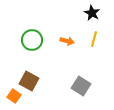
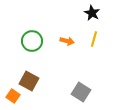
green circle: moved 1 px down
gray square: moved 6 px down
orange square: moved 1 px left
